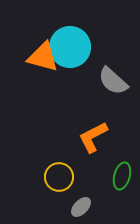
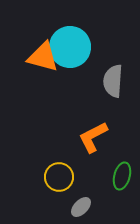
gray semicircle: rotated 52 degrees clockwise
